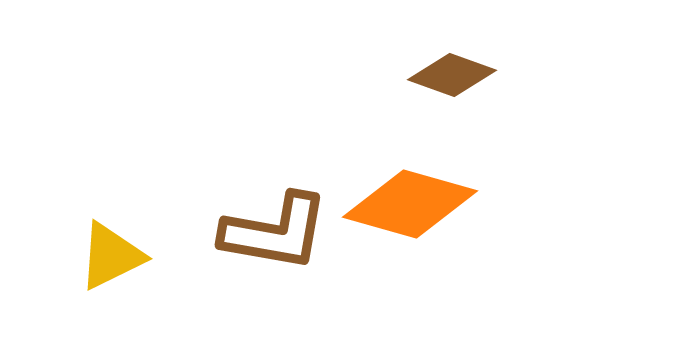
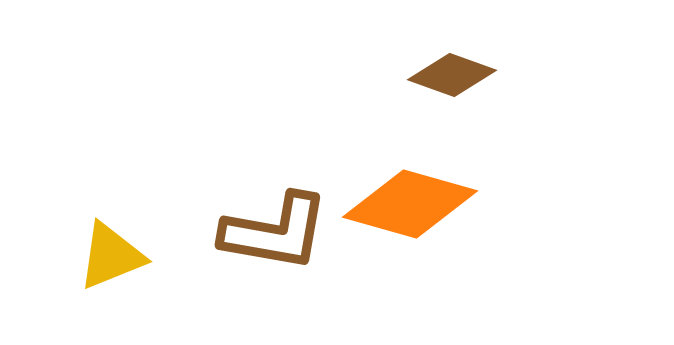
yellow triangle: rotated 4 degrees clockwise
